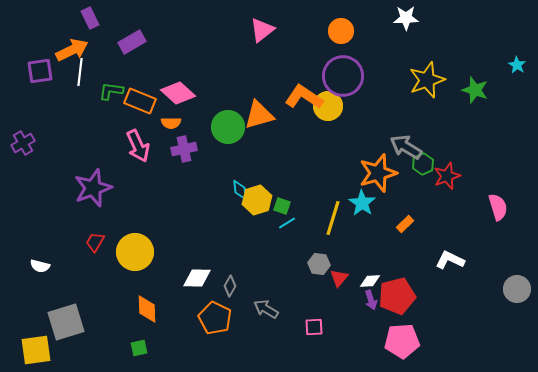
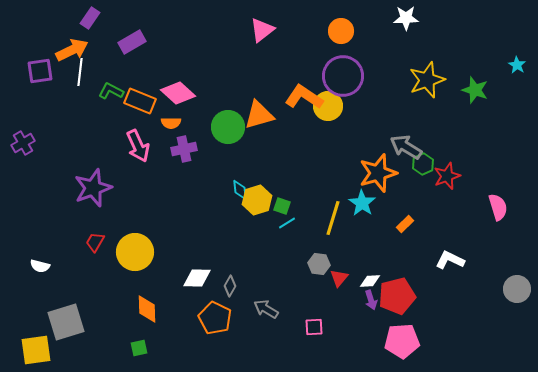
purple rectangle at (90, 18): rotated 60 degrees clockwise
green L-shape at (111, 91): rotated 20 degrees clockwise
